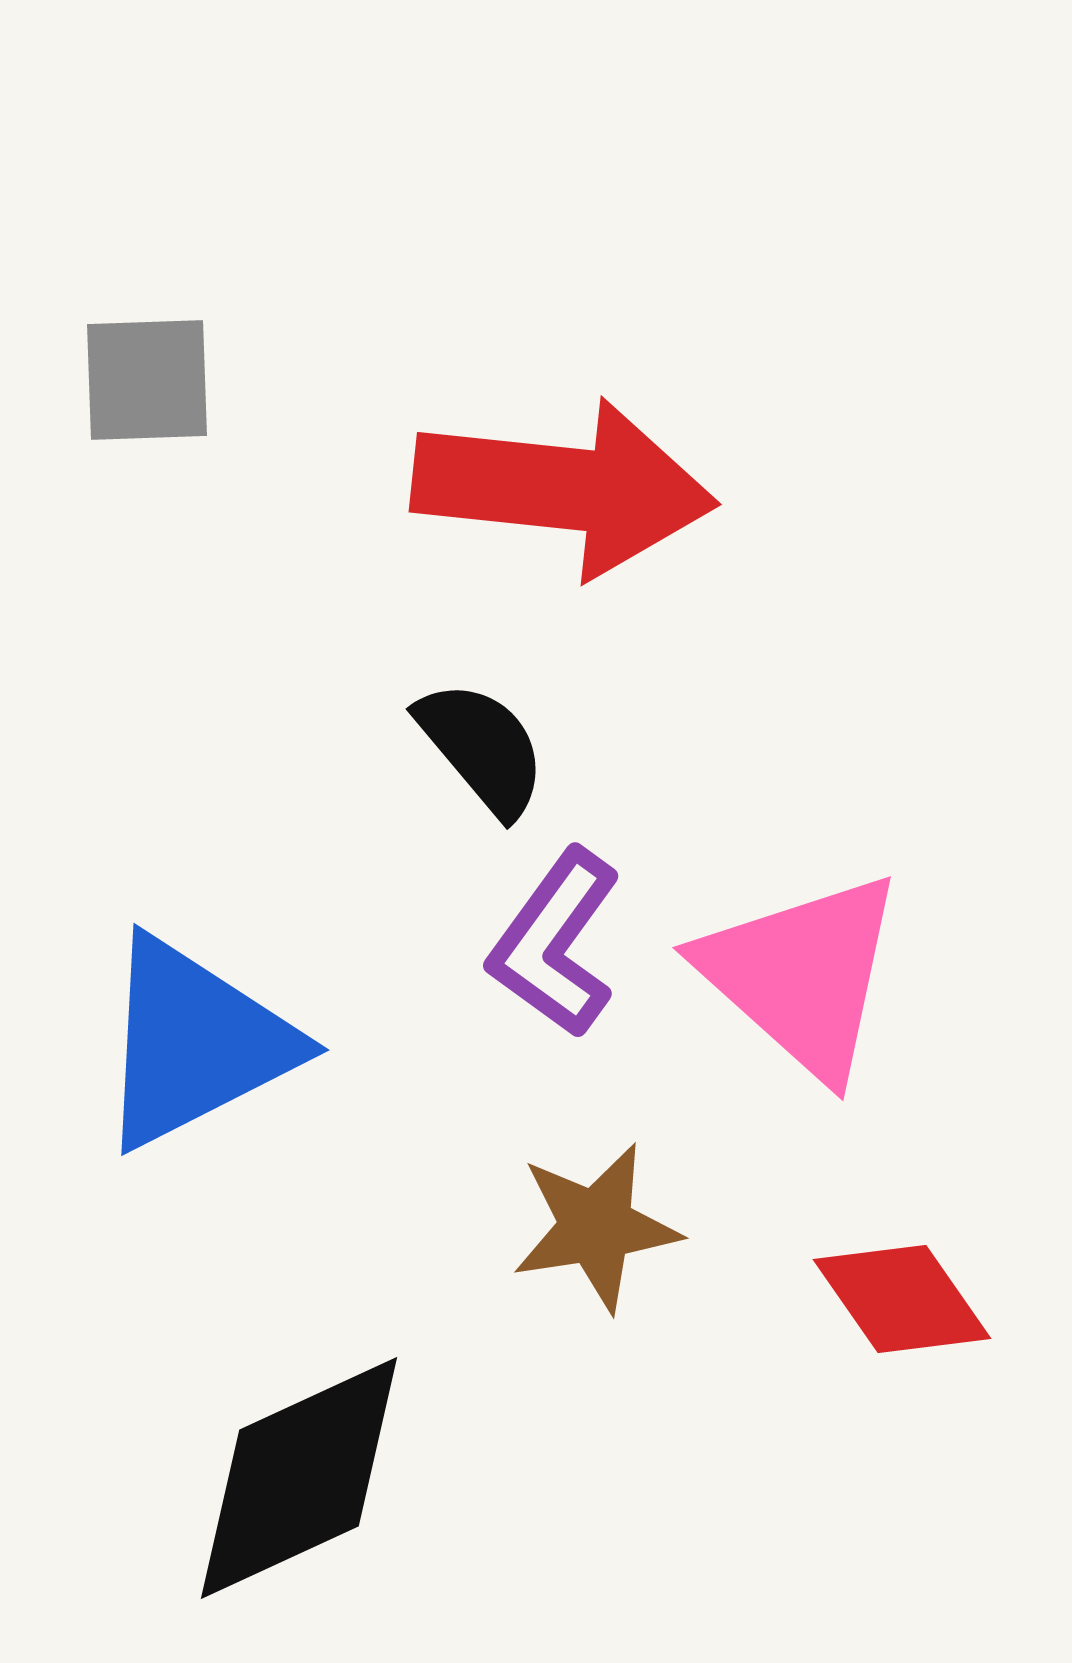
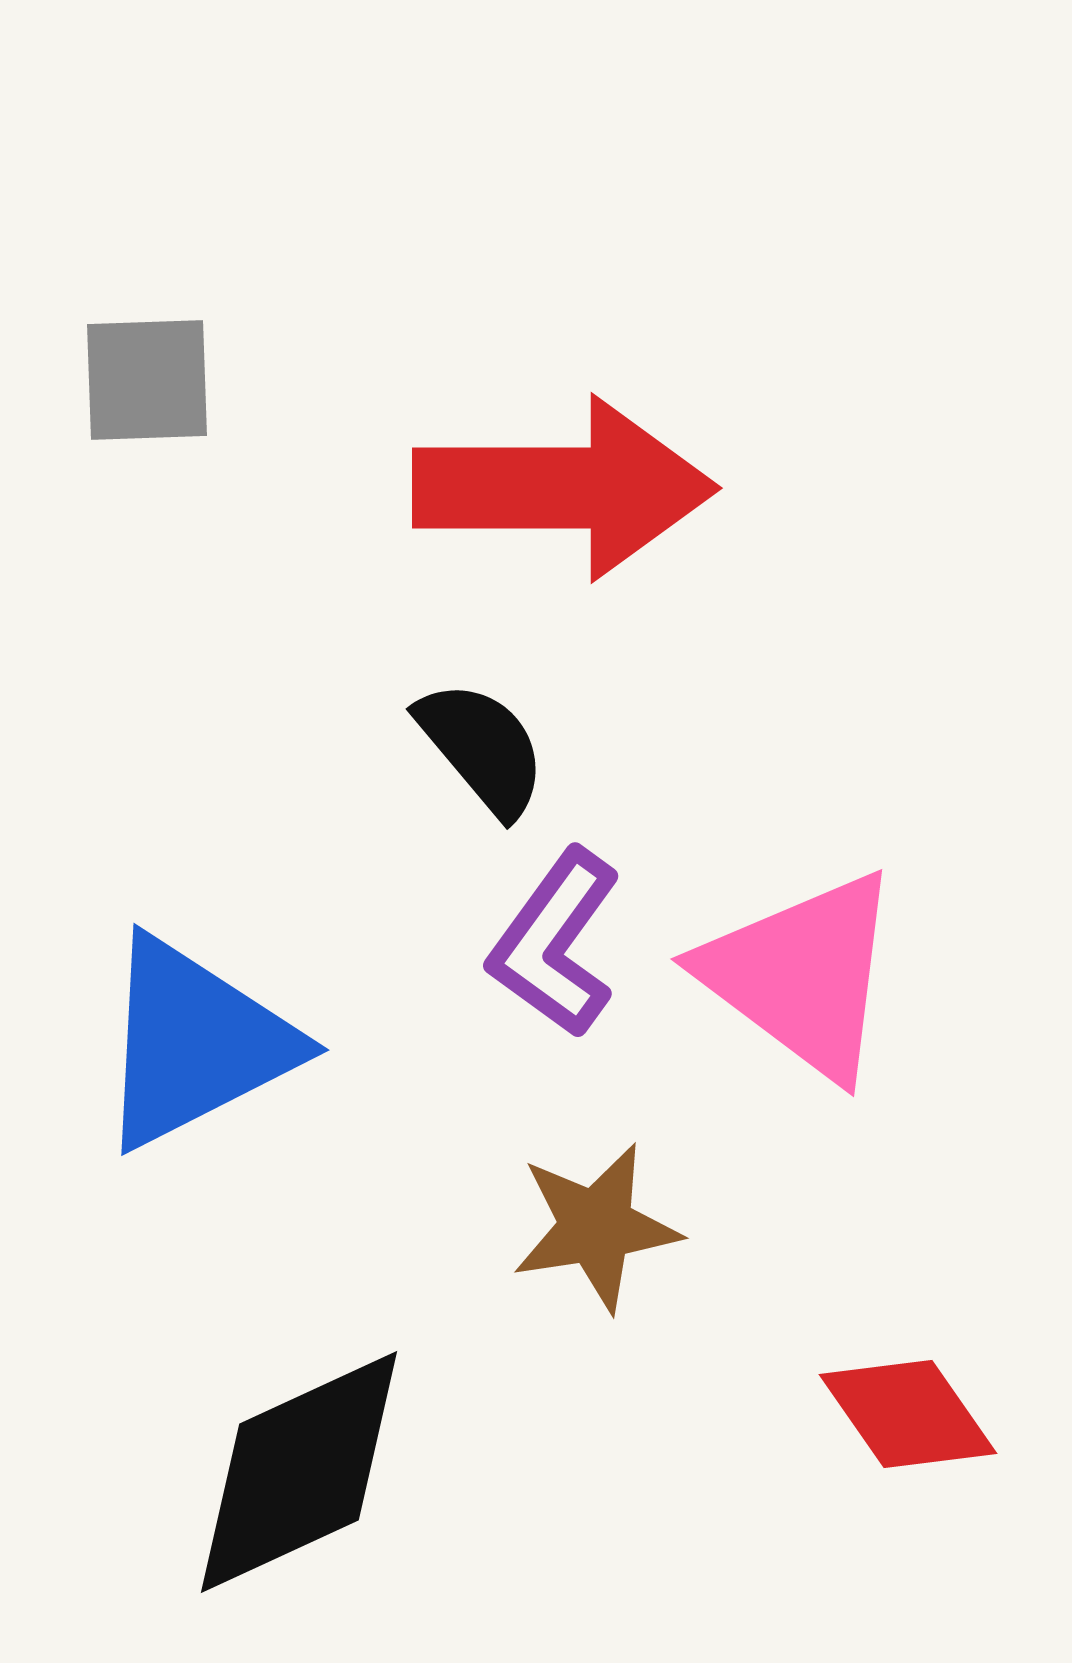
red arrow: rotated 6 degrees counterclockwise
pink triangle: rotated 5 degrees counterclockwise
red diamond: moved 6 px right, 115 px down
black diamond: moved 6 px up
